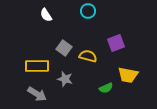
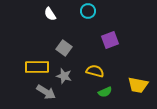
white semicircle: moved 4 px right, 1 px up
purple square: moved 6 px left, 3 px up
yellow semicircle: moved 7 px right, 15 px down
yellow rectangle: moved 1 px down
yellow trapezoid: moved 10 px right, 10 px down
gray star: moved 1 px left, 3 px up
green semicircle: moved 1 px left, 4 px down
gray arrow: moved 9 px right, 2 px up
